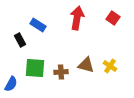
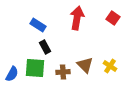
black rectangle: moved 25 px right, 7 px down
brown triangle: moved 1 px left; rotated 30 degrees clockwise
brown cross: moved 2 px right
blue semicircle: moved 1 px right, 10 px up
